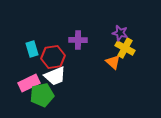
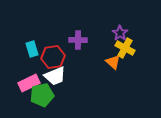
purple star: rotated 21 degrees clockwise
